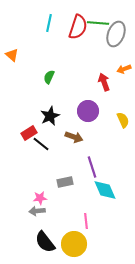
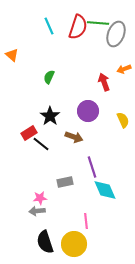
cyan line: moved 3 px down; rotated 36 degrees counterclockwise
black star: rotated 12 degrees counterclockwise
black semicircle: rotated 20 degrees clockwise
